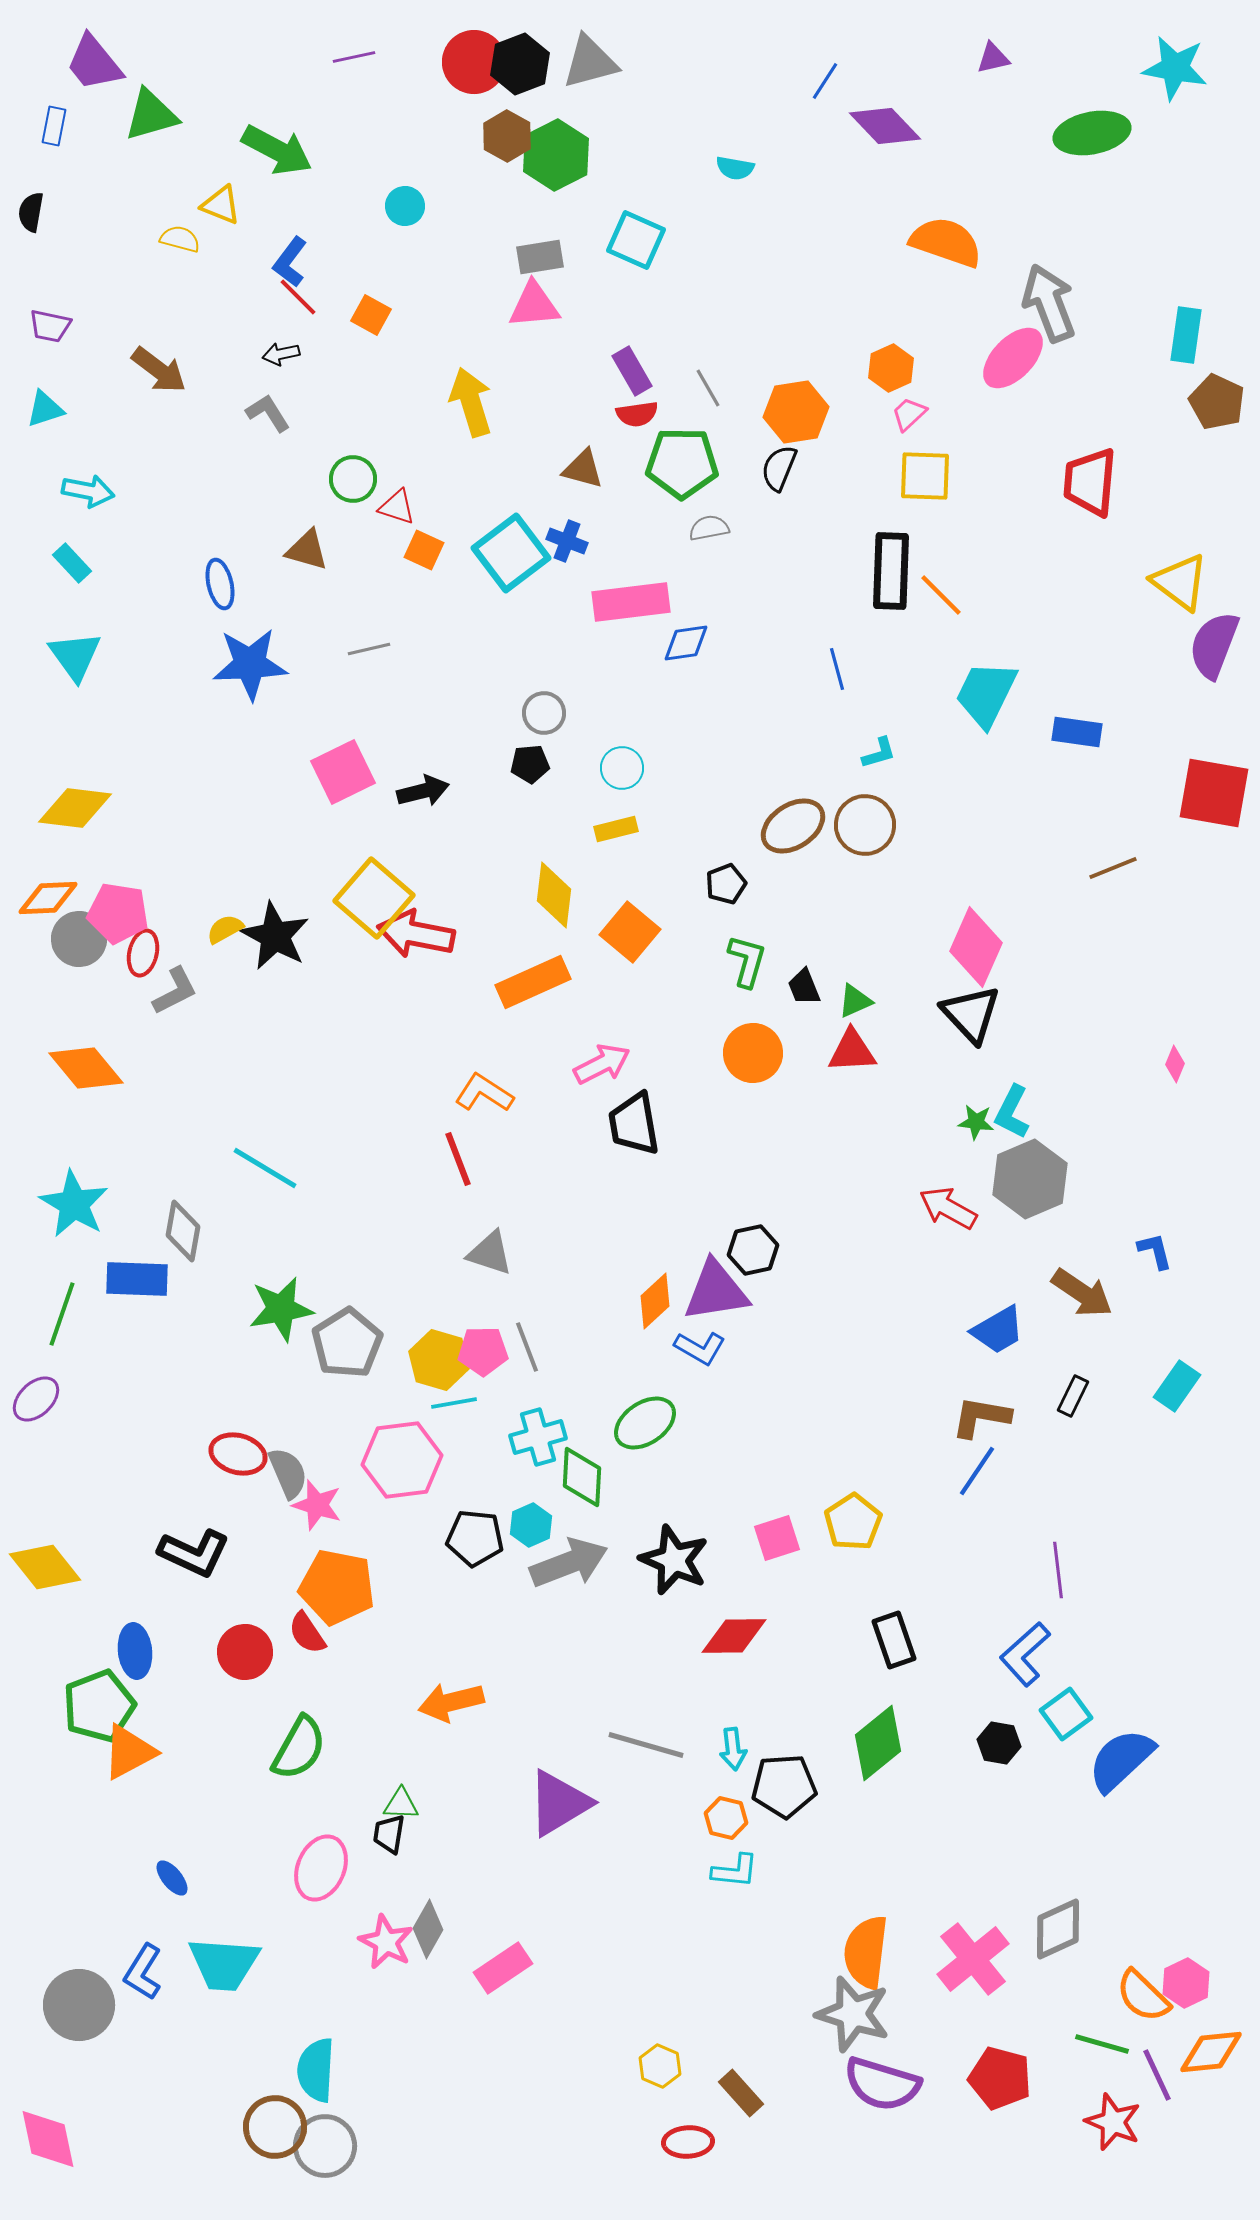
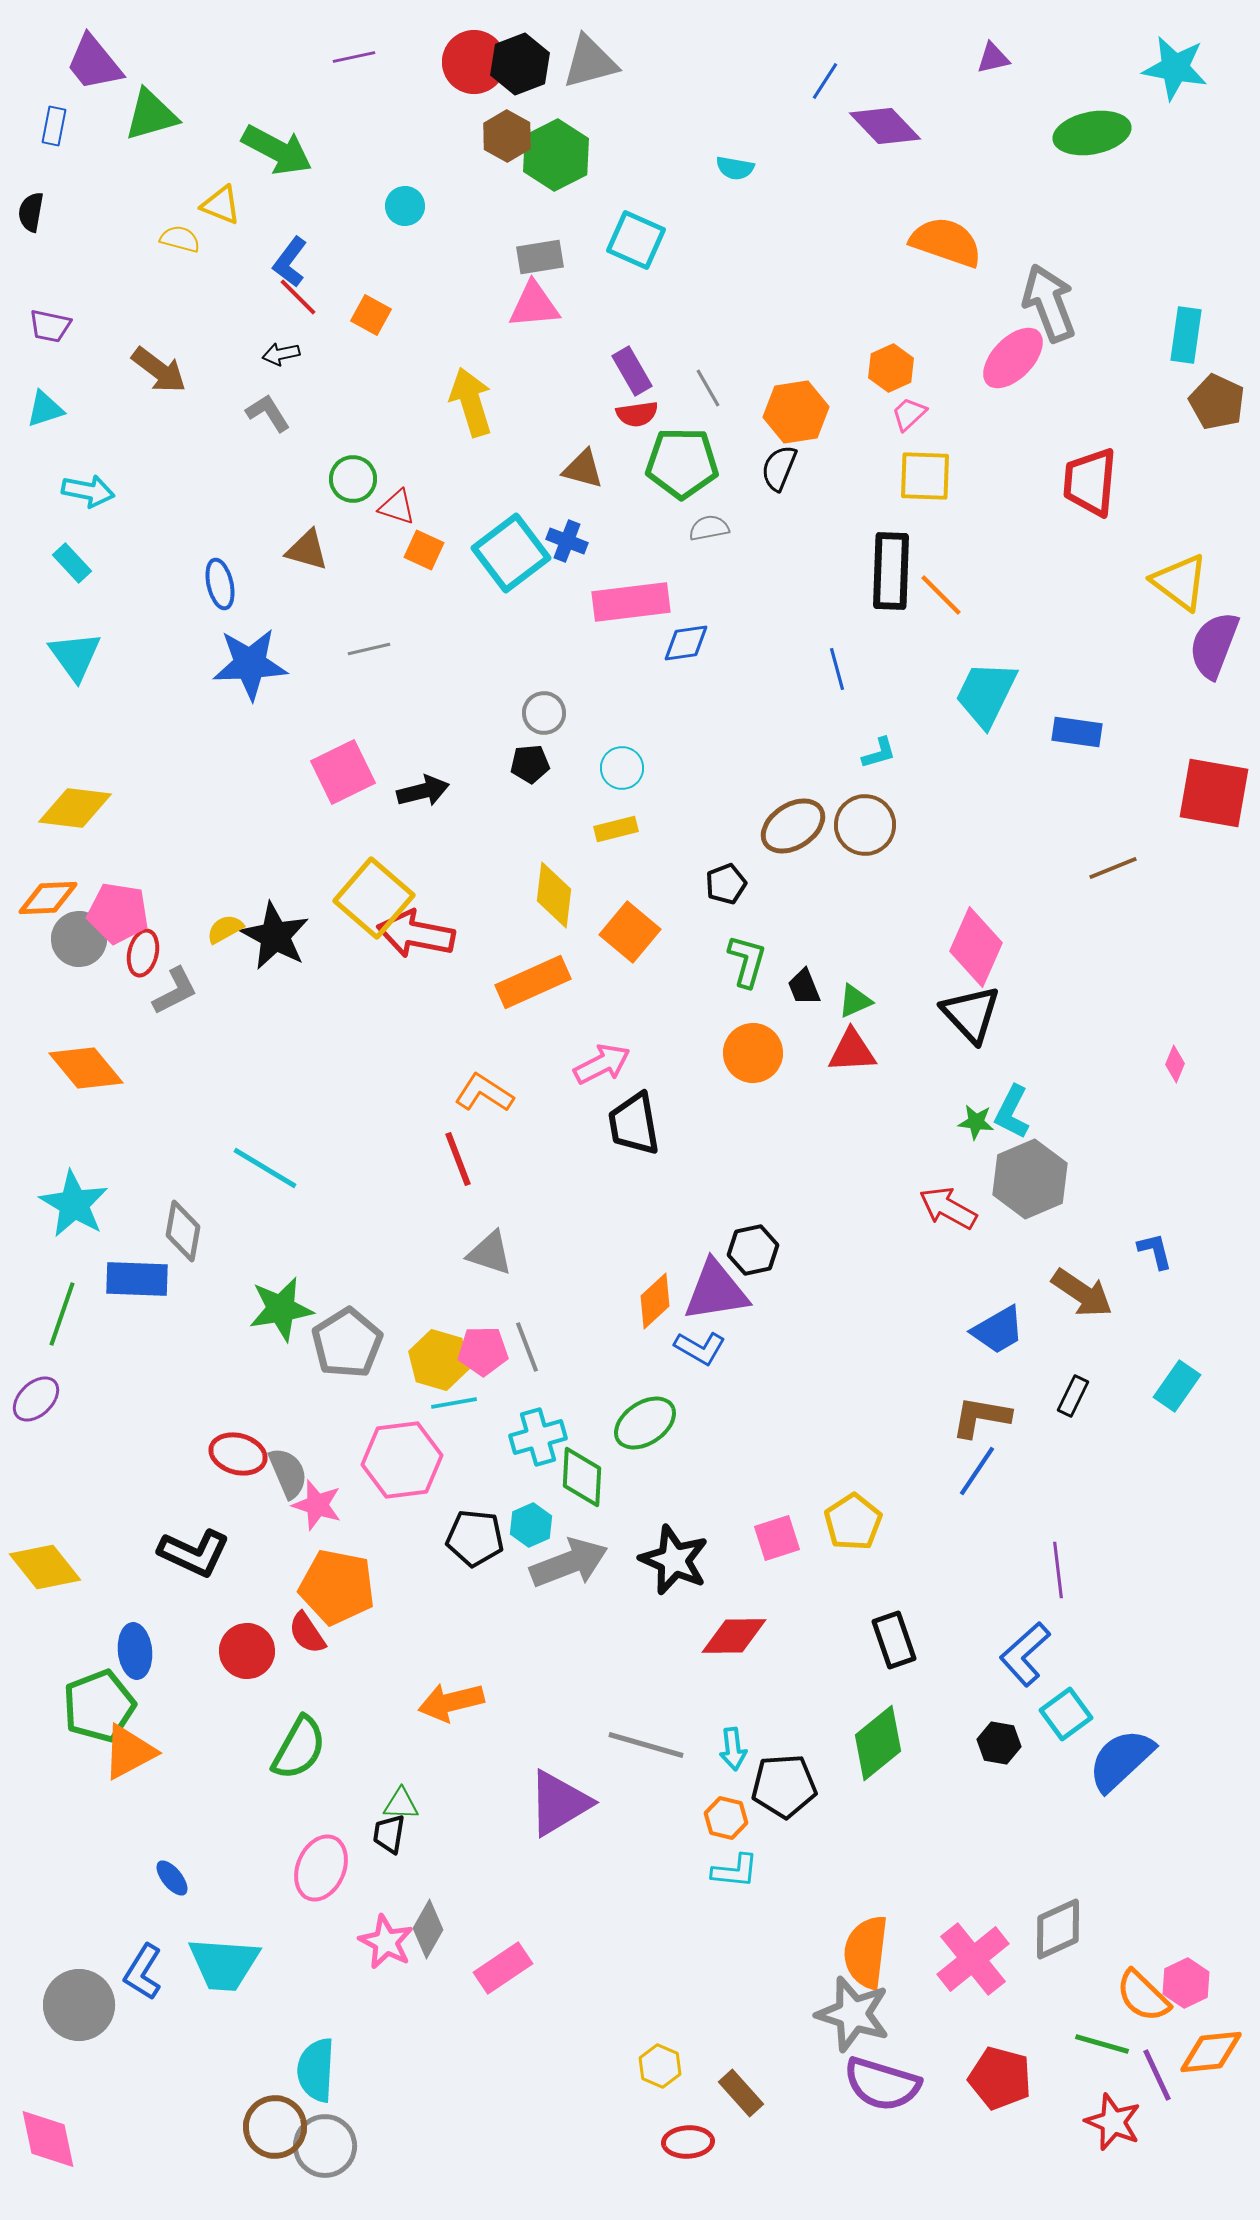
red circle at (245, 1652): moved 2 px right, 1 px up
